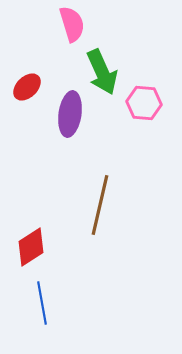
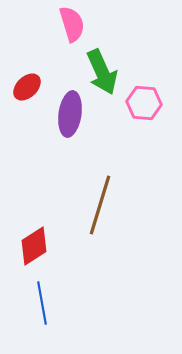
brown line: rotated 4 degrees clockwise
red diamond: moved 3 px right, 1 px up
